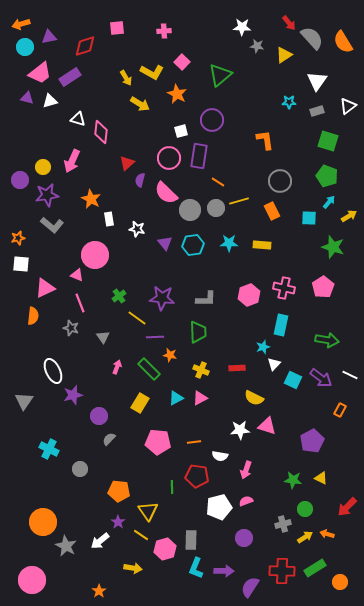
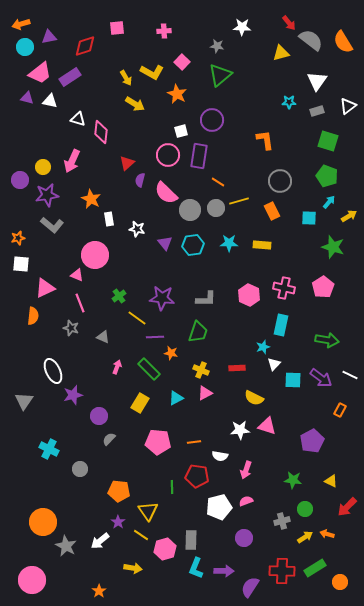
gray semicircle at (312, 38): moved 1 px left, 2 px down; rotated 10 degrees counterclockwise
gray star at (257, 46): moved 40 px left
yellow triangle at (284, 55): moved 3 px left, 2 px up; rotated 18 degrees clockwise
white triangle at (50, 101): rotated 28 degrees clockwise
yellow arrow at (140, 104): moved 5 px left
pink circle at (169, 158): moved 1 px left, 3 px up
pink hexagon at (249, 295): rotated 15 degrees counterclockwise
green trapezoid at (198, 332): rotated 20 degrees clockwise
gray triangle at (103, 337): rotated 32 degrees counterclockwise
orange star at (170, 355): moved 1 px right, 2 px up
cyan square at (293, 380): rotated 24 degrees counterclockwise
pink triangle at (200, 398): moved 5 px right, 5 px up
yellow triangle at (321, 478): moved 10 px right, 3 px down
gray cross at (283, 524): moved 1 px left, 3 px up
